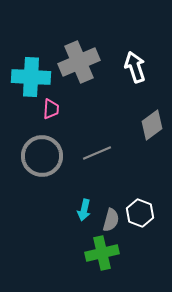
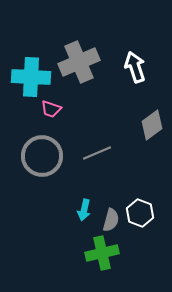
pink trapezoid: rotated 105 degrees clockwise
